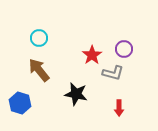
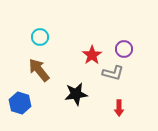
cyan circle: moved 1 px right, 1 px up
black star: rotated 20 degrees counterclockwise
